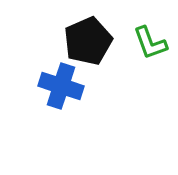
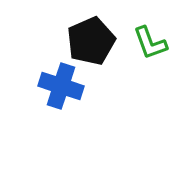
black pentagon: moved 3 px right
